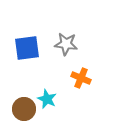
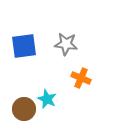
blue square: moved 3 px left, 2 px up
